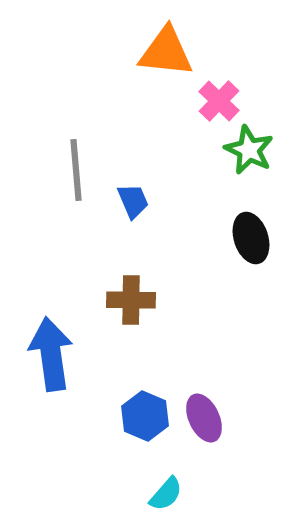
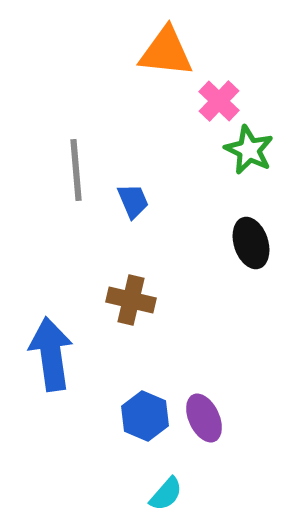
black ellipse: moved 5 px down
brown cross: rotated 12 degrees clockwise
